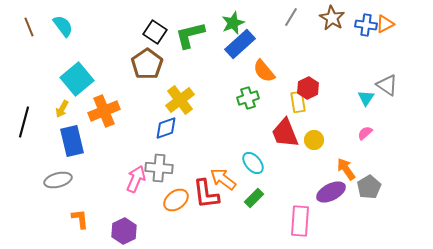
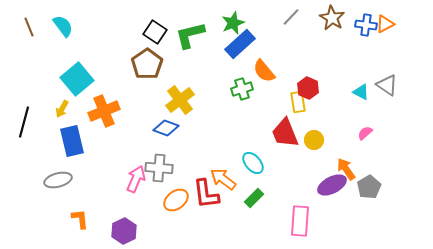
gray line at (291, 17): rotated 12 degrees clockwise
red hexagon at (308, 88): rotated 10 degrees counterclockwise
green cross at (248, 98): moved 6 px left, 9 px up
cyan triangle at (366, 98): moved 5 px left, 6 px up; rotated 36 degrees counterclockwise
blue diamond at (166, 128): rotated 40 degrees clockwise
purple ellipse at (331, 192): moved 1 px right, 7 px up
